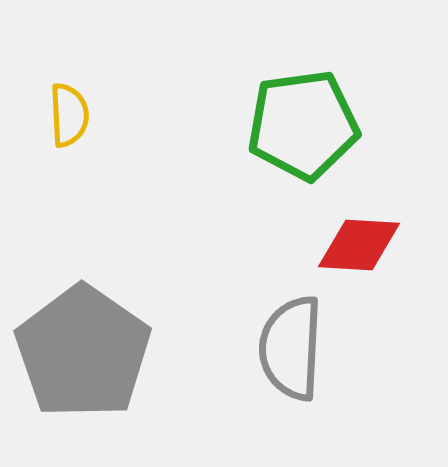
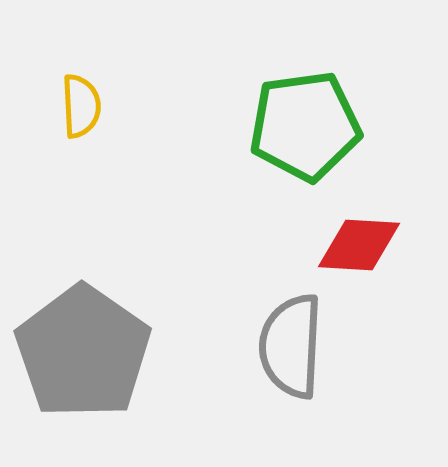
yellow semicircle: moved 12 px right, 9 px up
green pentagon: moved 2 px right, 1 px down
gray semicircle: moved 2 px up
